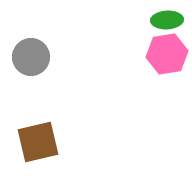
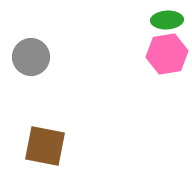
brown square: moved 7 px right, 4 px down; rotated 24 degrees clockwise
